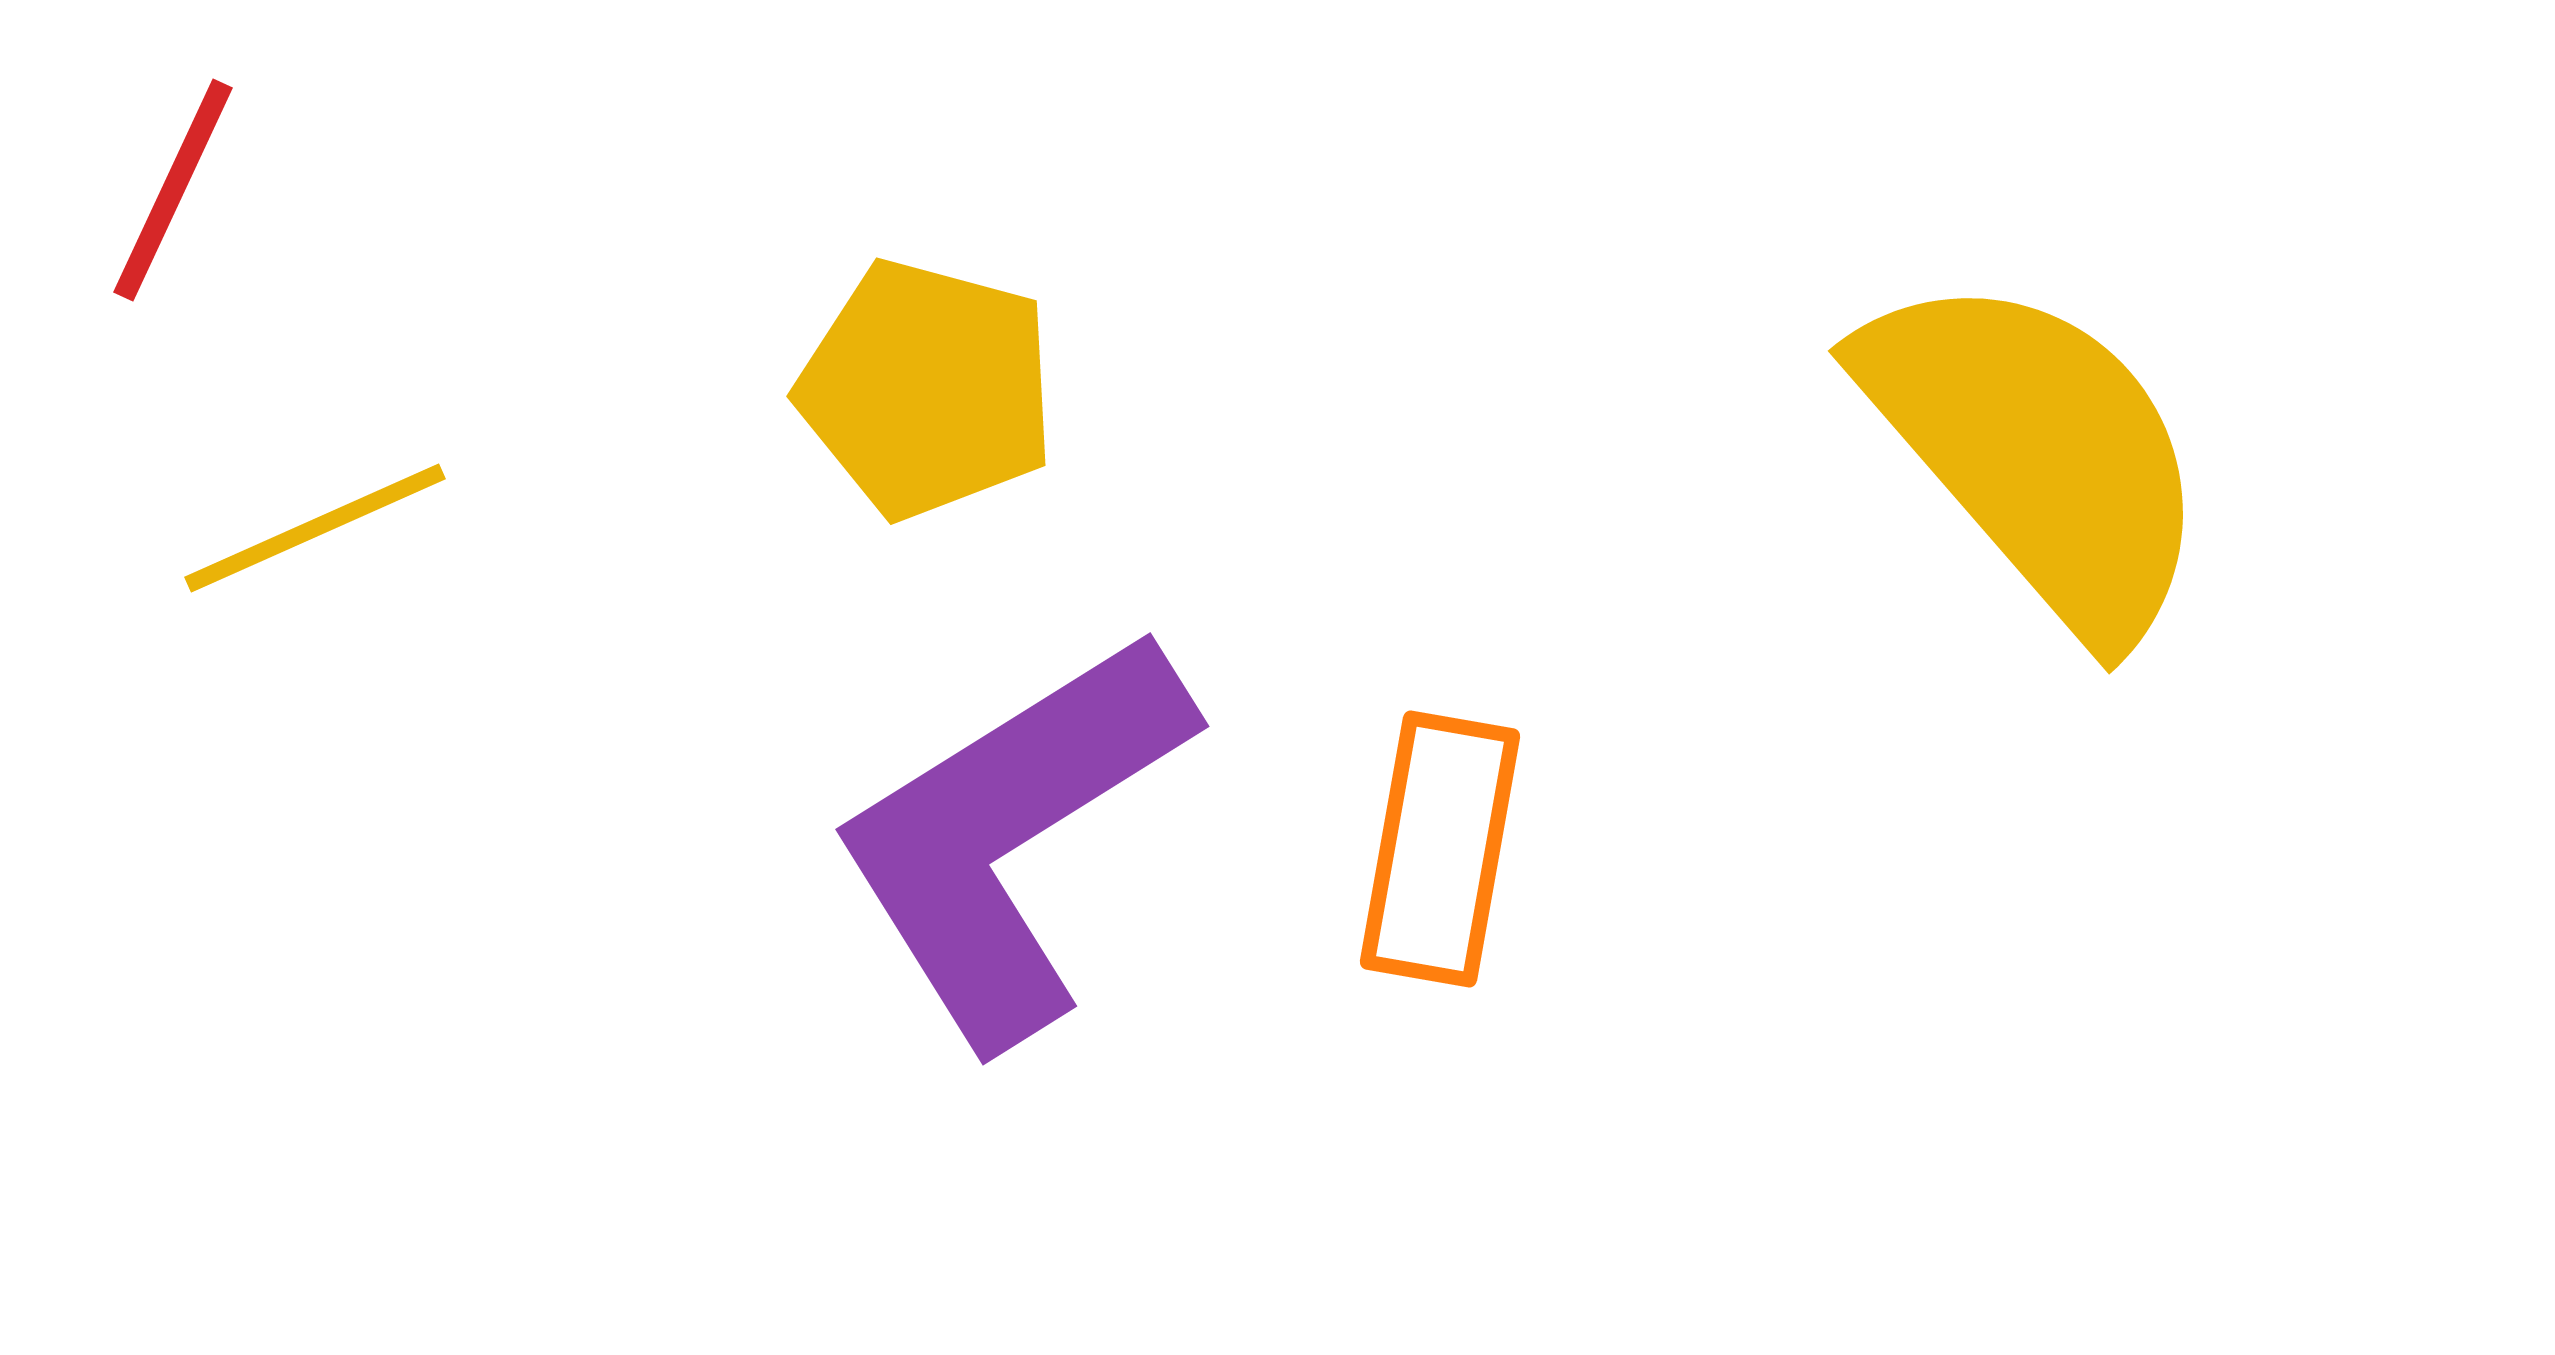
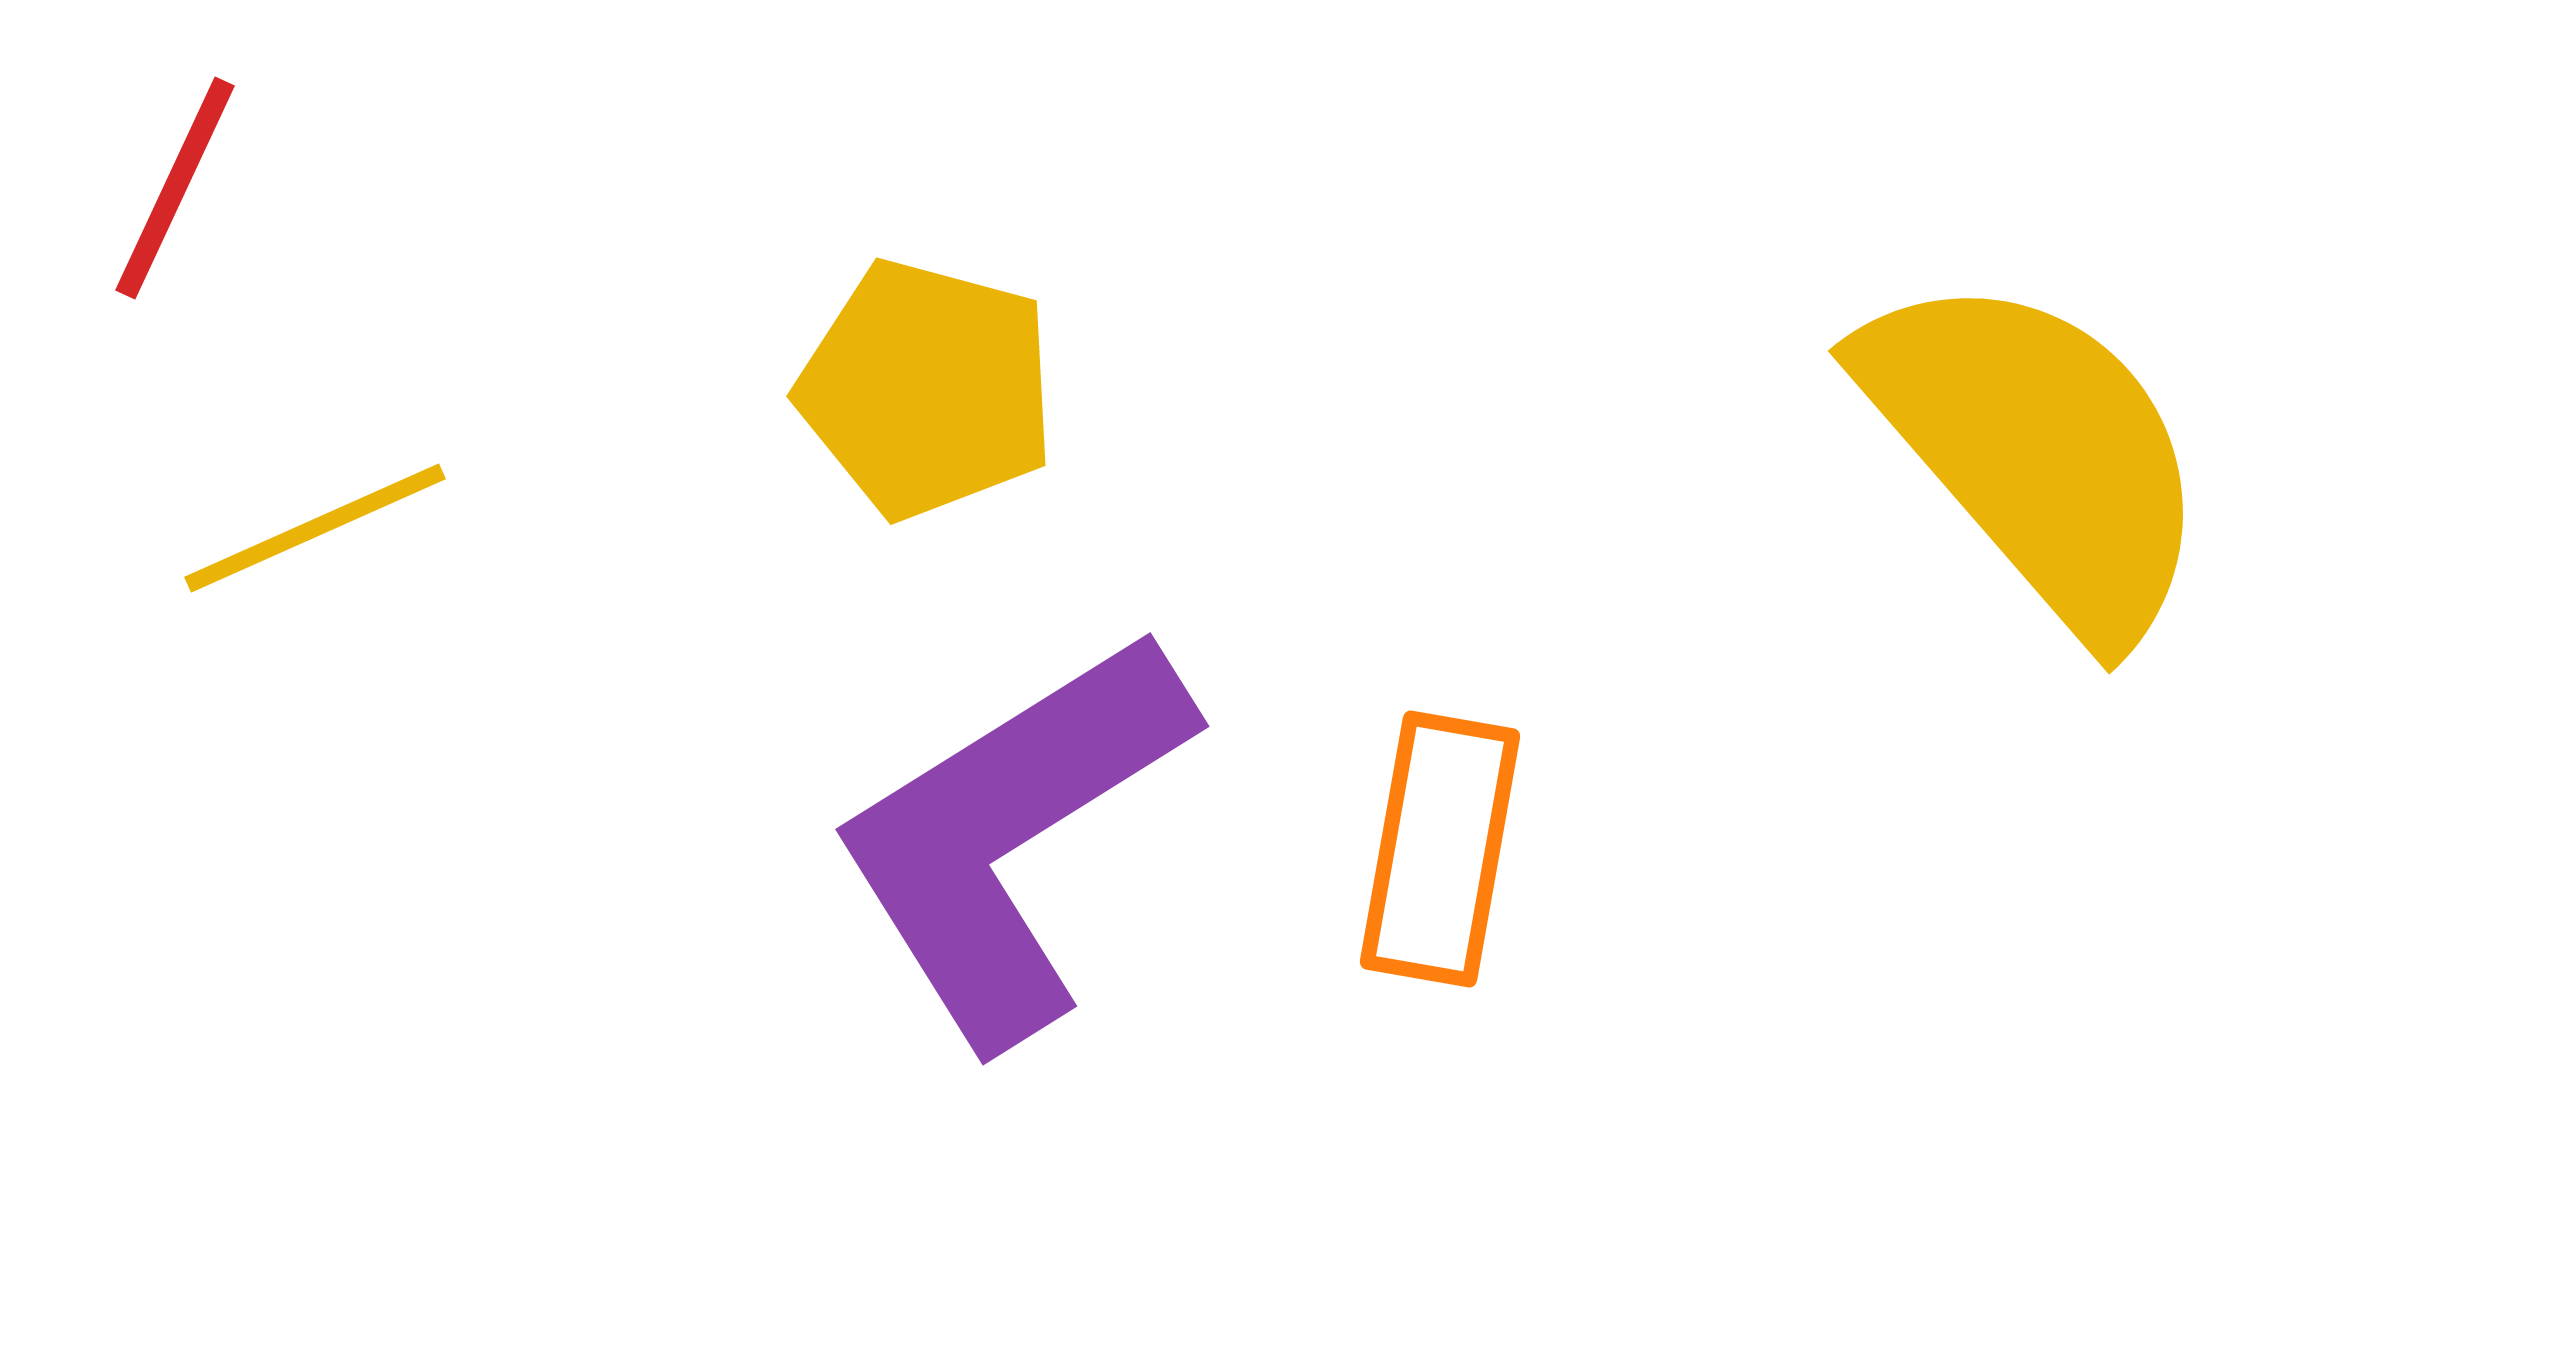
red line: moved 2 px right, 2 px up
